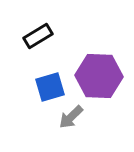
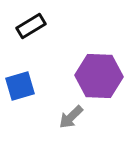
black rectangle: moved 7 px left, 10 px up
blue square: moved 30 px left, 1 px up
